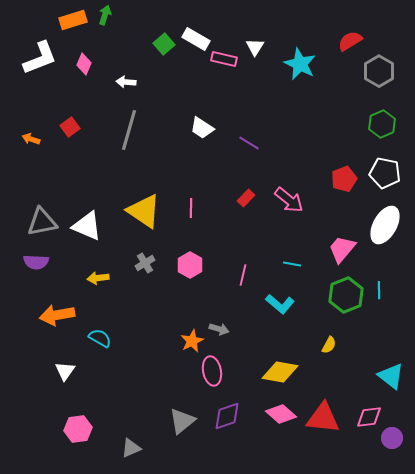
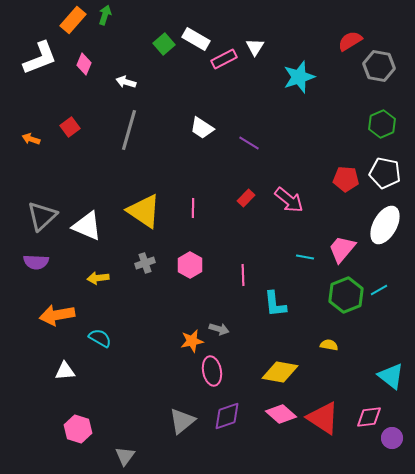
orange rectangle at (73, 20): rotated 32 degrees counterclockwise
pink rectangle at (224, 59): rotated 40 degrees counterclockwise
cyan star at (300, 64): moved 1 px left, 13 px down; rotated 28 degrees clockwise
gray hexagon at (379, 71): moved 5 px up; rotated 20 degrees counterclockwise
white arrow at (126, 82): rotated 12 degrees clockwise
red pentagon at (344, 179): moved 2 px right; rotated 25 degrees clockwise
pink line at (191, 208): moved 2 px right
gray triangle at (42, 222): moved 6 px up; rotated 32 degrees counterclockwise
gray cross at (145, 263): rotated 12 degrees clockwise
cyan line at (292, 264): moved 13 px right, 7 px up
pink line at (243, 275): rotated 15 degrees counterclockwise
cyan line at (379, 290): rotated 60 degrees clockwise
cyan L-shape at (280, 304): moved 5 px left; rotated 44 degrees clockwise
orange star at (192, 341): rotated 15 degrees clockwise
yellow semicircle at (329, 345): rotated 108 degrees counterclockwise
white triangle at (65, 371): rotated 50 degrees clockwise
red triangle at (323, 418): rotated 27 degrees clockwise
pink hexagon at (78, 429): rotated 24 degrees clockwise
gray triangle at (131, 448): moved 6 px left, 8 px down; rotated 30 degrees counterclockwise
